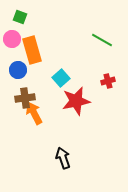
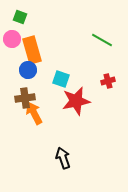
blue circle: moved 10 px right
cyan square: moved 1 px down; rotated 30 degrees counterclockwise
